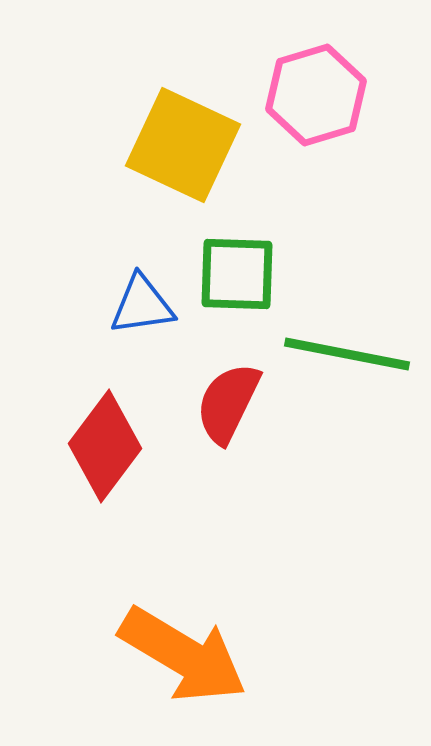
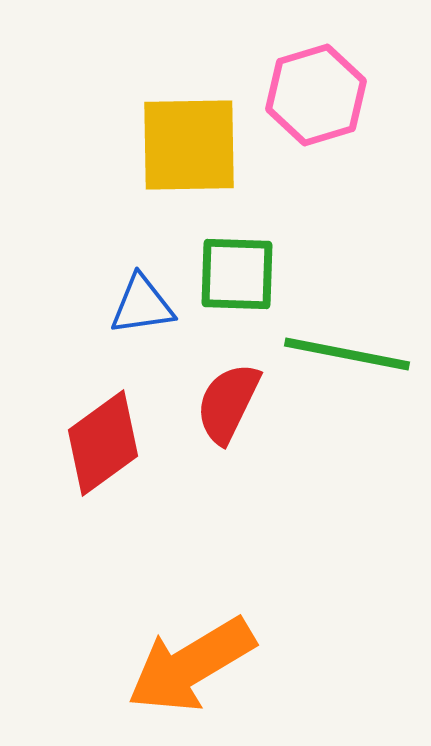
yellow square: moved 6 px right; rotated 26 degrees counterclockwise
red diamond: moved 2 px left, 3 px up; rotated 17 degrees clockwise
orange arrow: moved 8 px right, 10 px down; rotated 118 degrees clockwise
